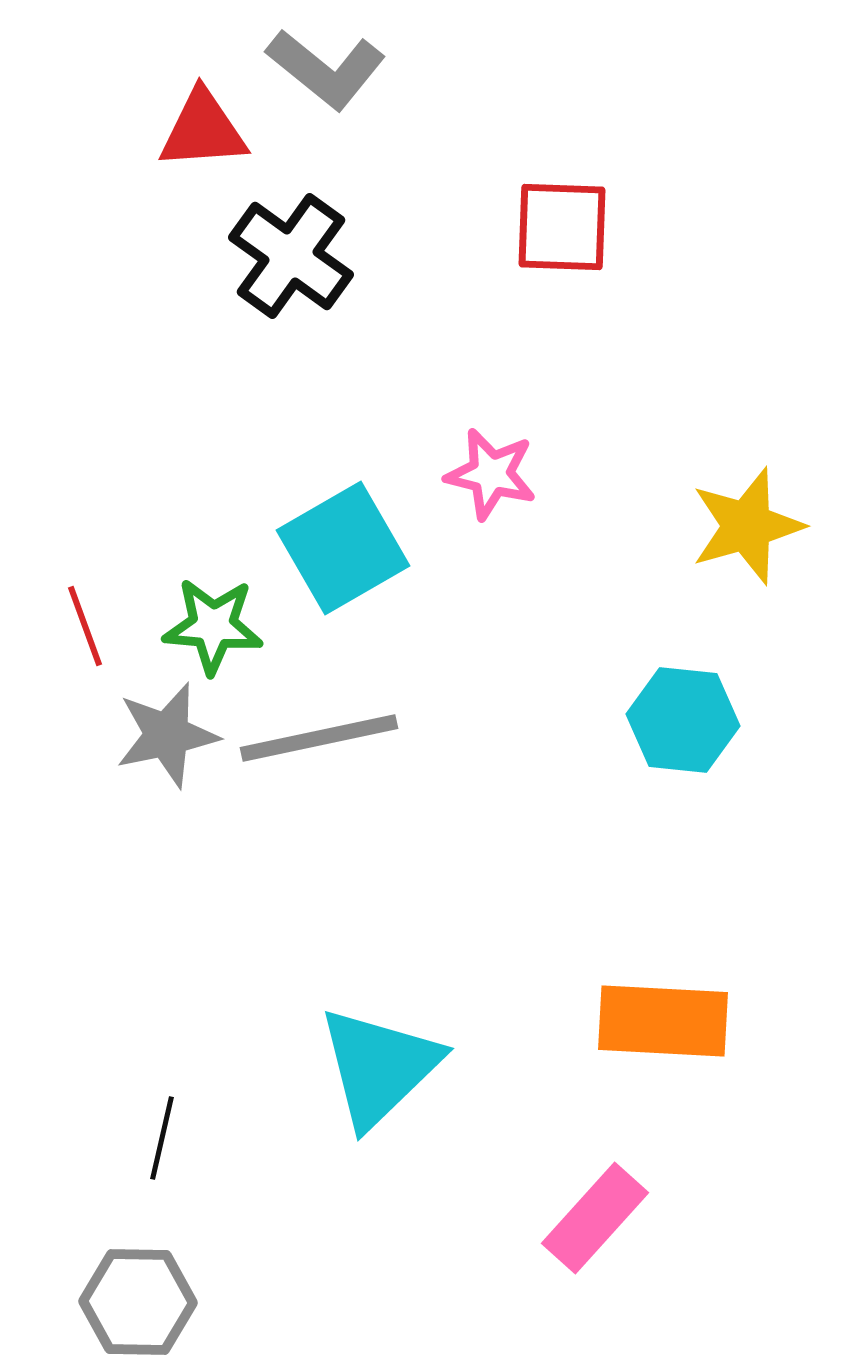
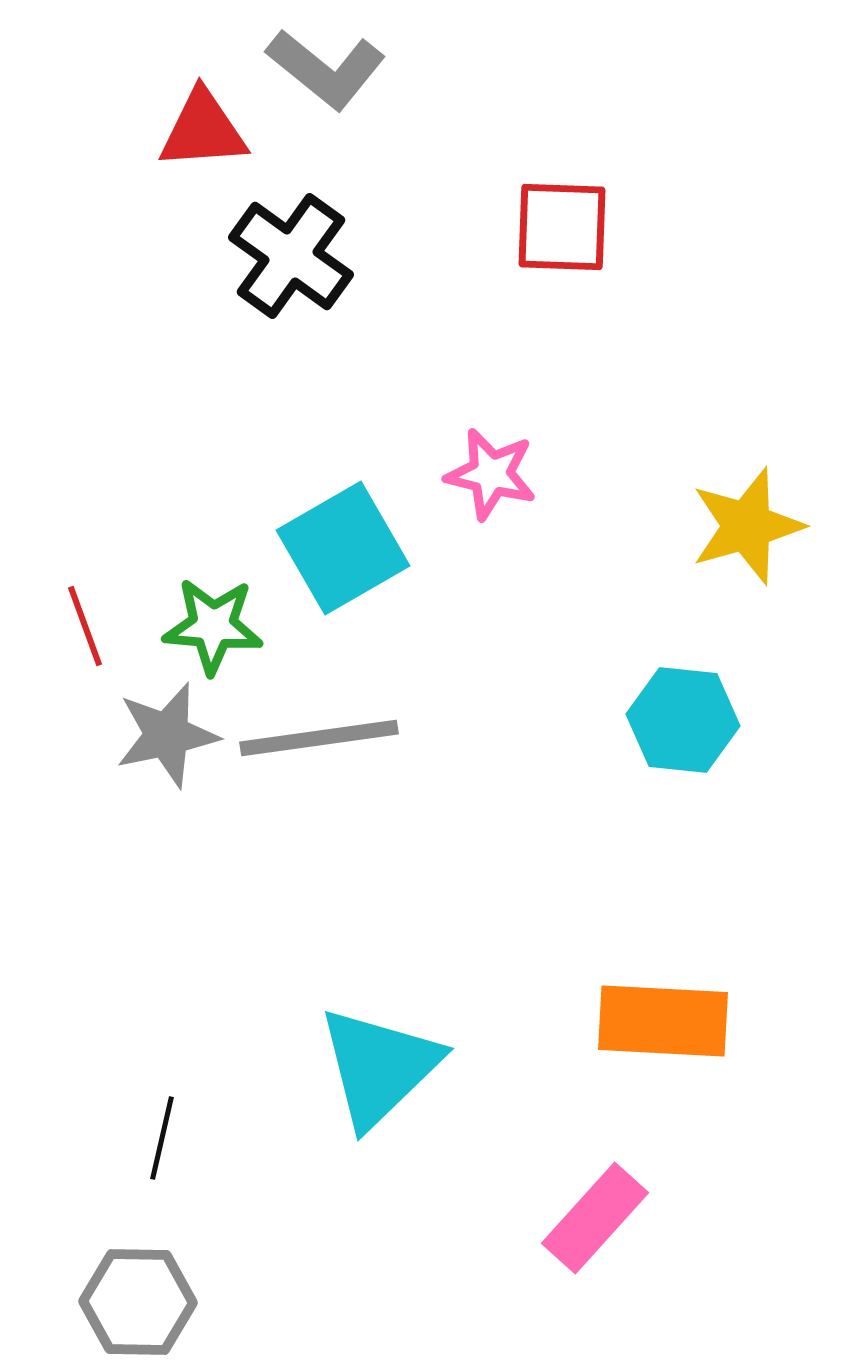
gray line: rotated 4 degrees clockwise
